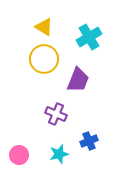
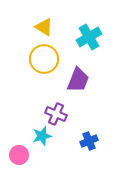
cyan star: moved 17 px left, 18 px up
